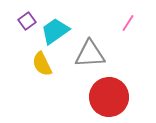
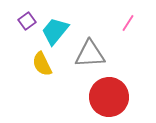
cyan trapezoid: rotated 16 degrees counterclockwise
